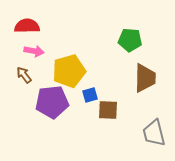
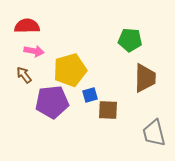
yellow pentagon: moved 1 px right, 1 px up
